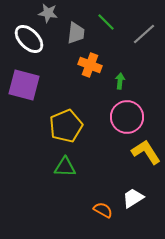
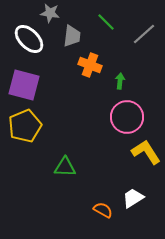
gray star: moved 2 px right
gray trapezoid: moved 4 px left, 3 px down
yellow pentagon: moved 41 px left
